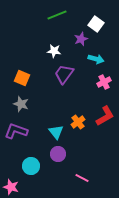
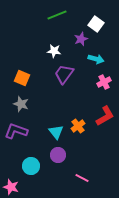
orange cross: moved 4 px down
purple circle: moved 1 px down
